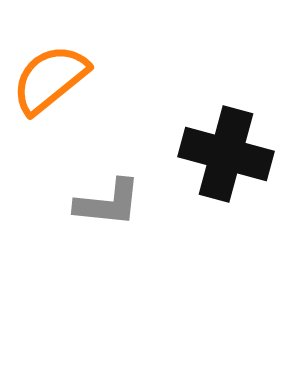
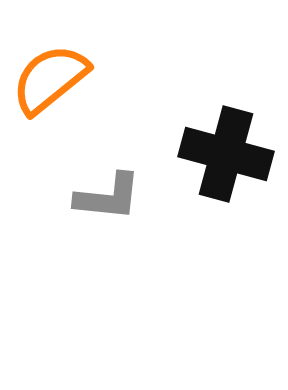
gray L-shape: moved 6 px up
